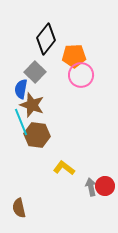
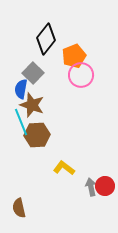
orange pentagon: rotated 20 degrees counterclockwise
gray square: moved 2 px left, 1 px down
brown hexagon: rotated 10 degrees counterclockwise
